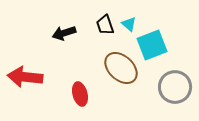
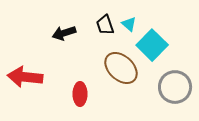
cyan square: rotated 24 degrees counterclockwise
red ellipse: rotated 15 degrees clockwise
